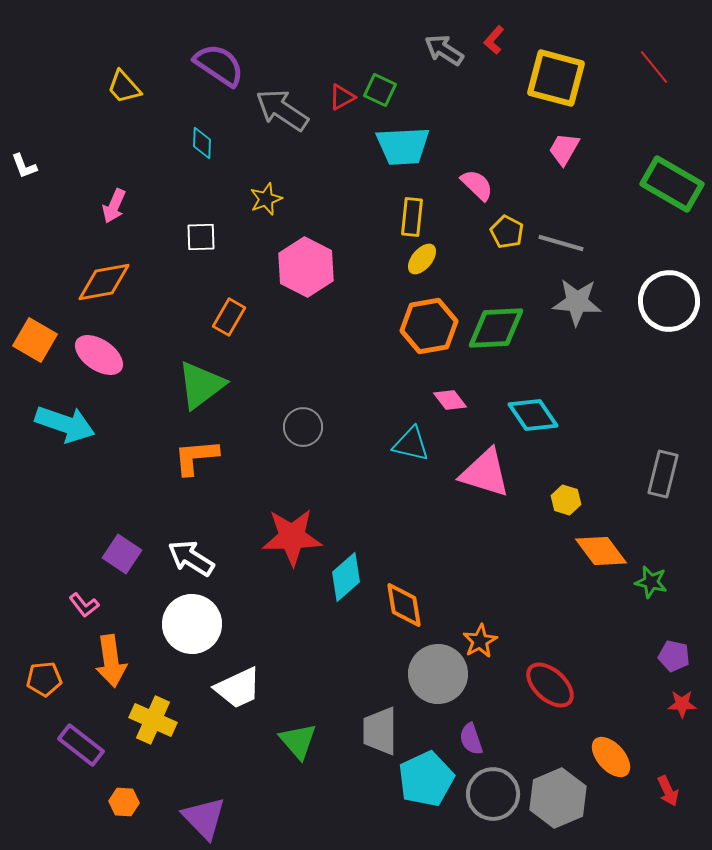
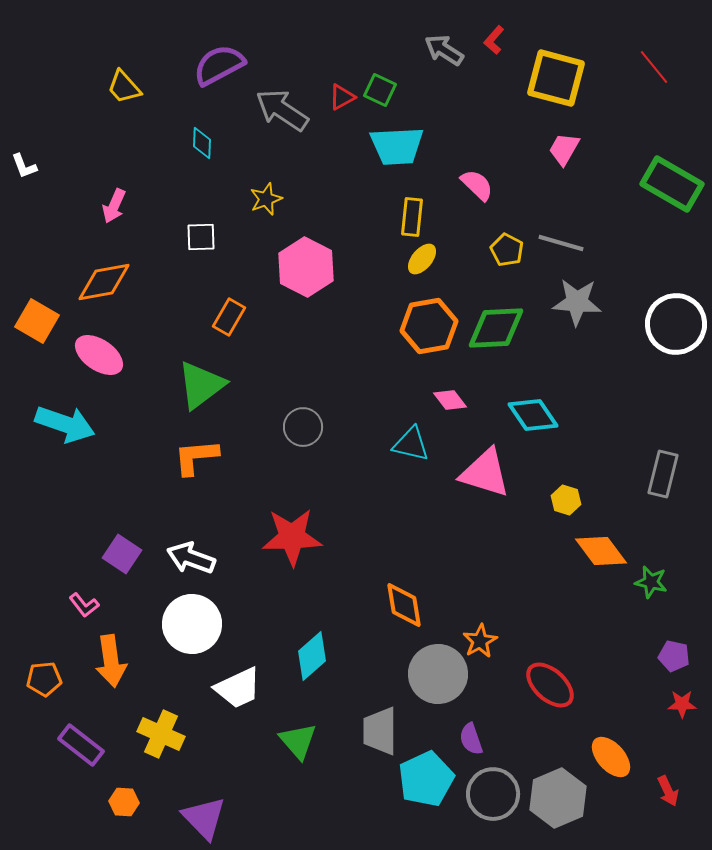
purple semicircle at (219, 65): rotated 62 degrees counterclockwise
cyan trapezoid at (403, 146): moved 6 px left
yellow pentagon at (507, 232): moved 18 px down
white circle at (669, 301): moved 7 px right, 23 px down
orange square at (35, 340): moved 2 px right, 19 px up
white arrow at (191, 558): rotated 12 degrees counterclockwise
cyan diamond at (346, 577): moved 34 px left, 79 px down
yellow cross at (153, 720): moved 8 px right, 14 px down
